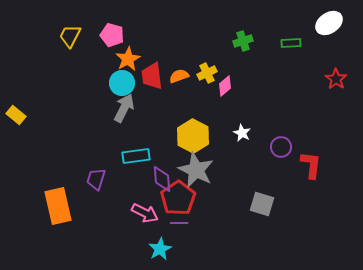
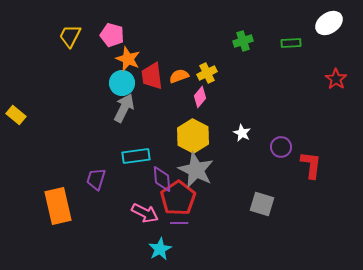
orange star: rotated 20 degrees counterclockwise
pink diamond: moved 25 px left, 11 px down; rotated 10 degrees counterclockwise
